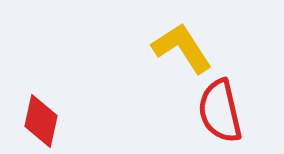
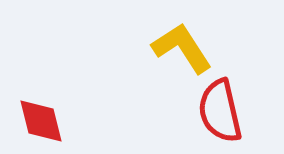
red diamond: rotated 26 degrees counterclockwise
